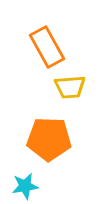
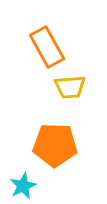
orange pentagon: moved 6 px right, 6 px down
cyan star: moved 2 px left; rotated 16 degrees counterclockwise
